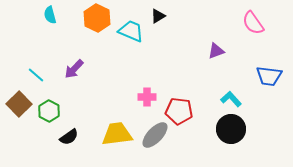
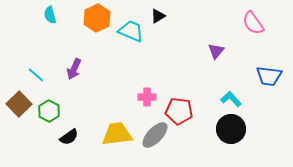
orange hexagon: rotated 8 degrees clockwise
purple triangle: rotated 30 degrees counterclockwise
purple arrow: rotated 20 degrees counterclockwise
